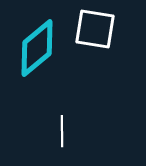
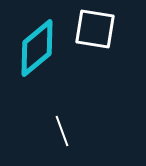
white line: rotated 20 degrees counterclockwise
